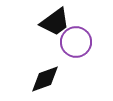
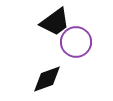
black diamond: moved 2 px right
